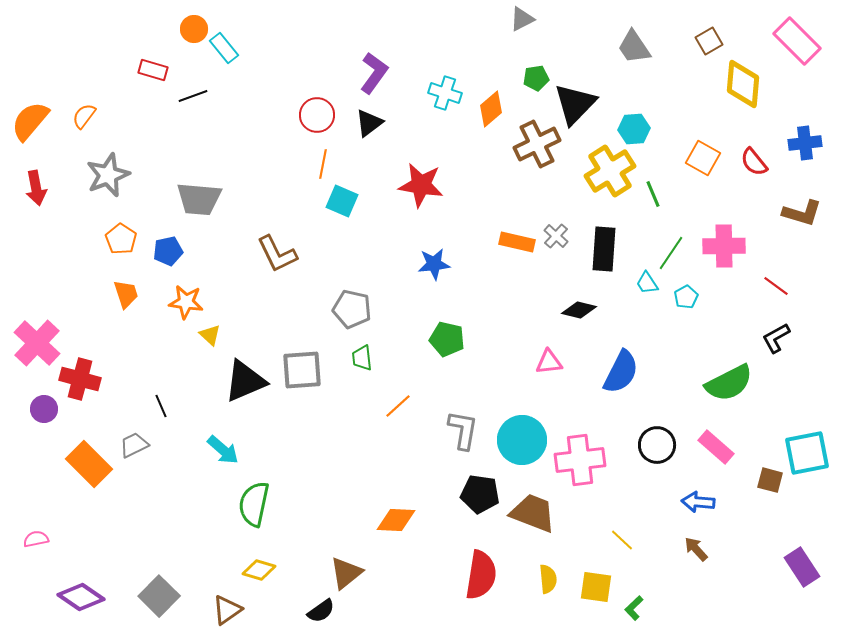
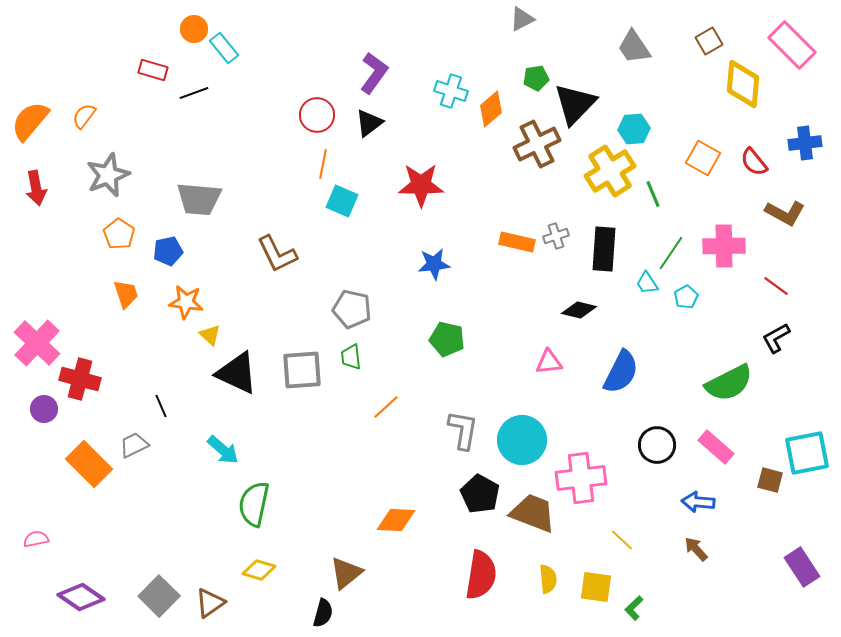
pink rectangle at (797, 41): moved 5 px left, 4 px down
cyan cross at (445, 93): moved 6 px right, 2 px up
black line at (193, 96): moved 1 px right, 3 px up
red star at (421, 185): rotated 9 degrees counterclockwise
brown L-shape at (802, 213): moved 17 px left; rotated 12 degrees clockwise
gray cross at (556, 236): rotated 30 degrees clockwise
orange pentagon at (121, 239): moved 2 px left, 5 px up
green trapezoid at (362, 358): moved 11 px left, 1 px up
black triangle at (245, 381): moved 8 px left, 8 px up; rotated 48 degrees clockwise
orange line at (398, 406): moved 12 px left, 1 px down
pink cross at (580, 460): moved 1 px right, 18 px down
black pentagon at (480, 494): rotated 21 degrees clockwise
brown triangle at (227, 610): moved 17 px left, 7 px up
black semicircle at (321, 611): moved 2 px right, 2 px down; rotated 40 degrees counterclockwise
